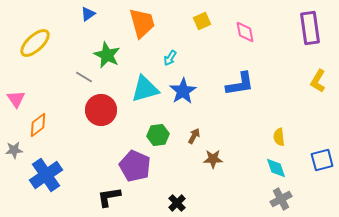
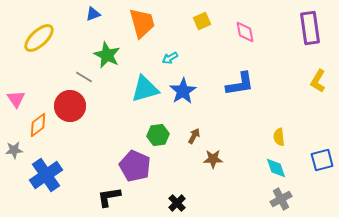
blue triangle: moved 5 px right; rotated 14 degrees clockwise
yellow ellipse: moved 4 px right, 5 px up
cyan arrow: rotated 28 degrees clockwise
red circle: moved 31 px left, 4 px up
